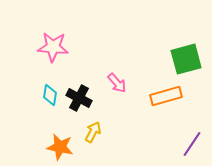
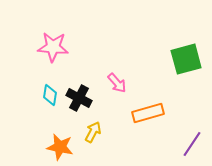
orange rectangle: moved 18 px left, 17 px down
